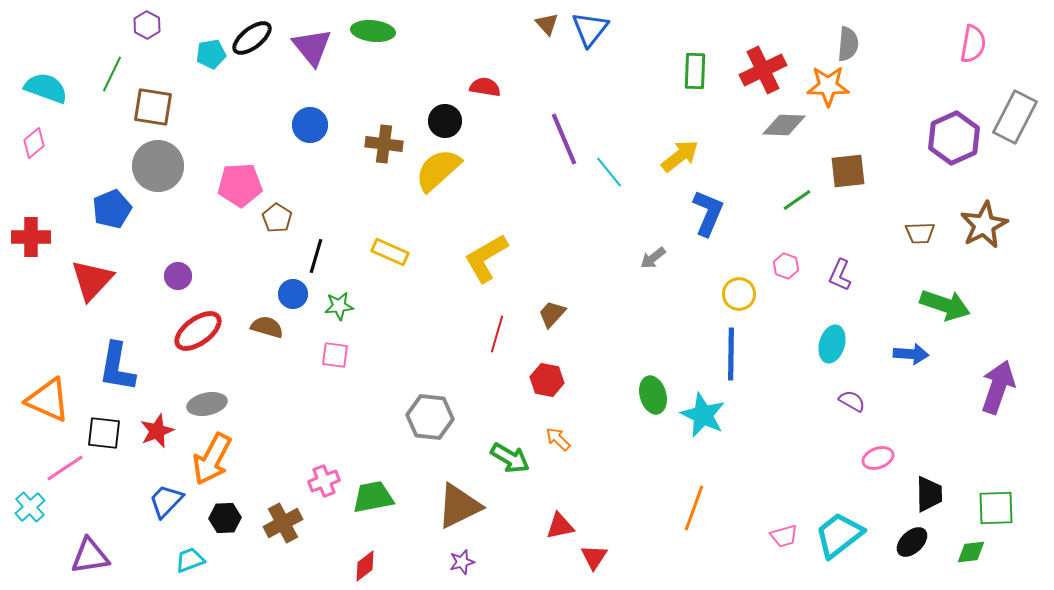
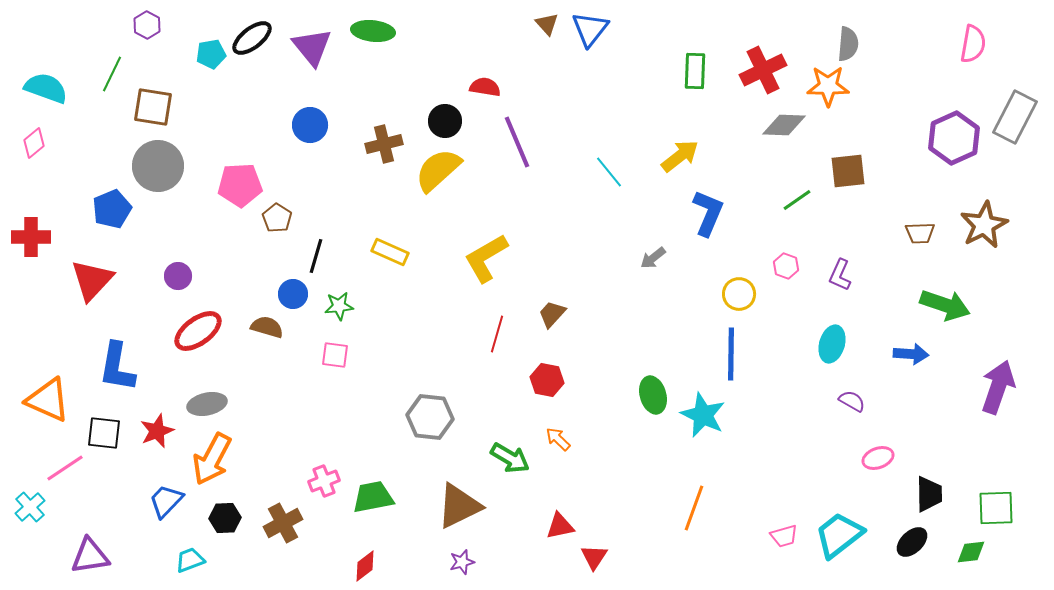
purple line at (564, 139): moved 47 px left, 3 px down
brown cross at (384, 144): rotated 21 degrees counterclockwise
